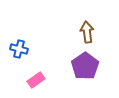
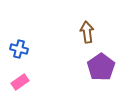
purple pentagon: moved 16 px right, 1 px down
pink rectangle: moved 16 px left, 2 px down
